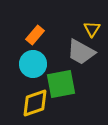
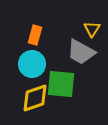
orange rectangle: rotated 24 degrees counterclockwise
cyan circle: moved 1 px left
green square: rotated 16 degrees clockwise
yellow diamond: moved 5 px up
